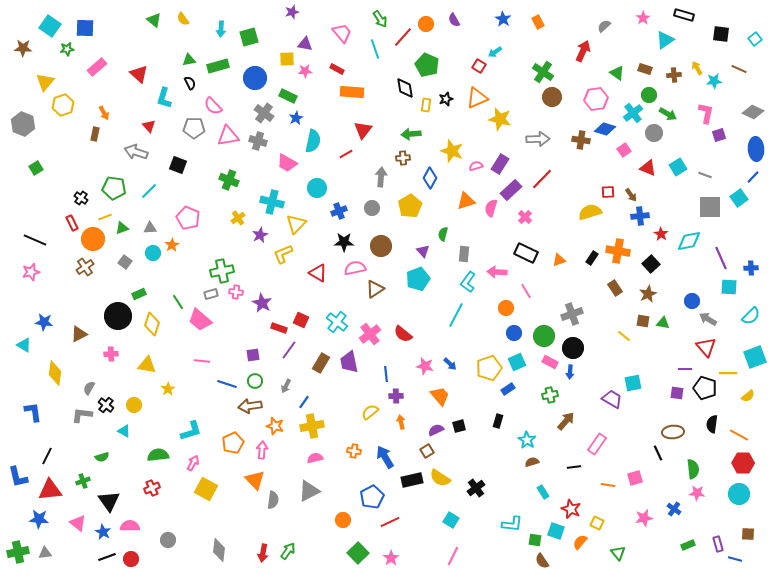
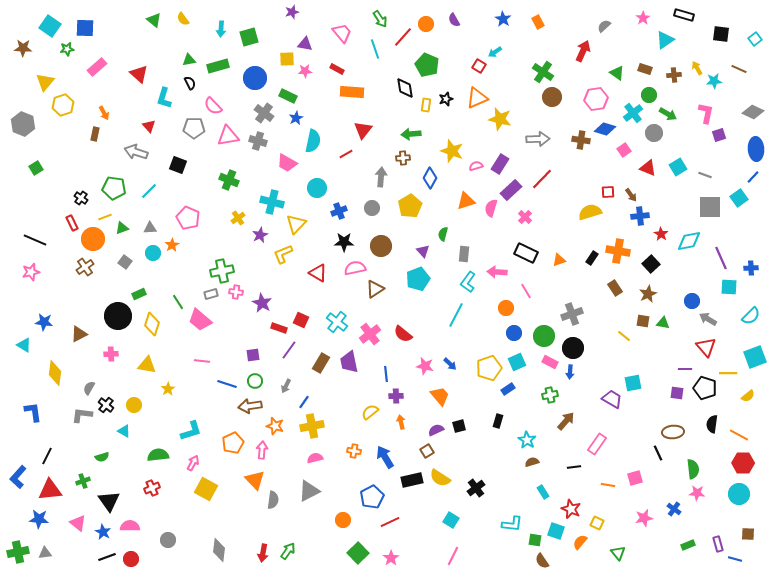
blue L-shape at (18, 477): rotated 55 degrees clockwise
